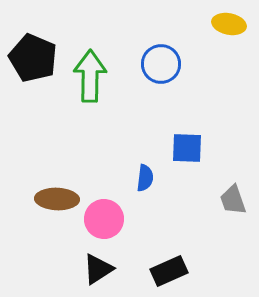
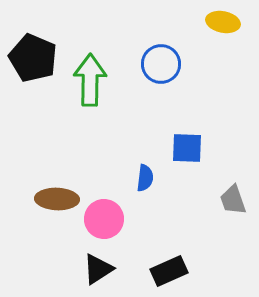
yellow ellipse: moved 6 px left, 2 px up
green arrow: moved 4 px down
